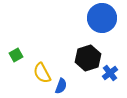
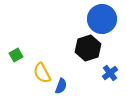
blue circle: moved 1 px down
black hexagon: moved 10 px up
